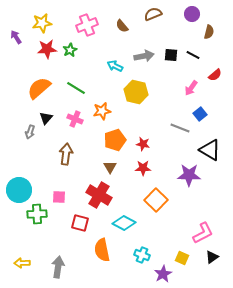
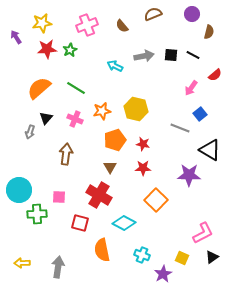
yellow hexagon at (136, 92): moved 17 px down
